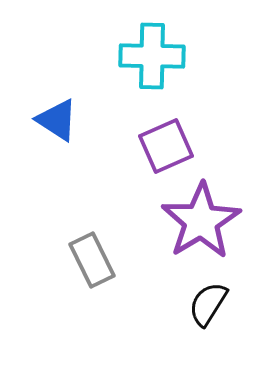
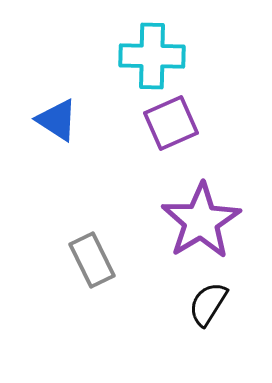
purple square: moved 5 px right, 23 px up
